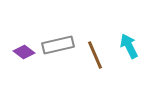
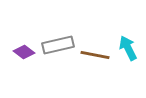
cyan arrow: moved 1 px left, 2 px down
brown line: rotated 56 degrees counterclockwise
